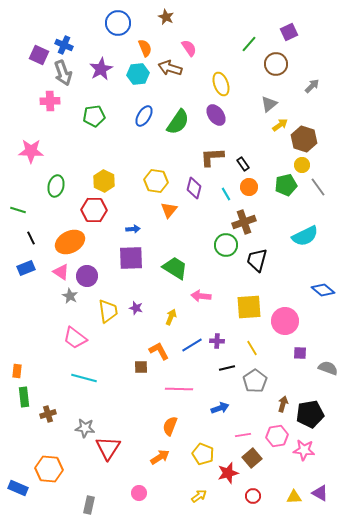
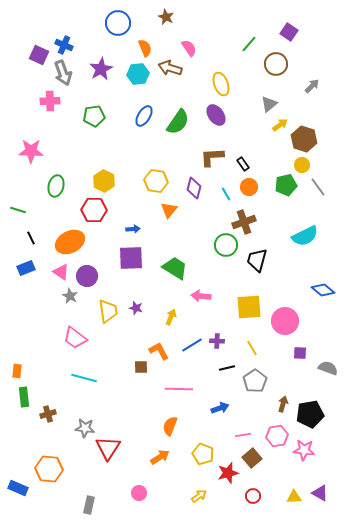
purple square at (289, 32): rotated 30 degrees counterclockwise
